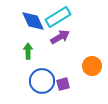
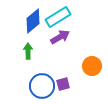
blue diamond: rotated 75 degrees clockwise
blue circle: moved 5 px down
